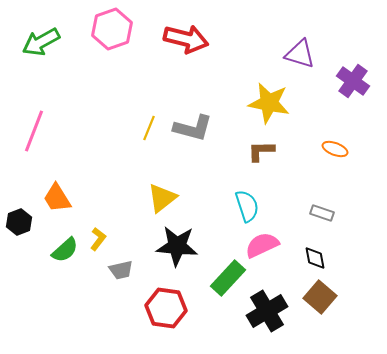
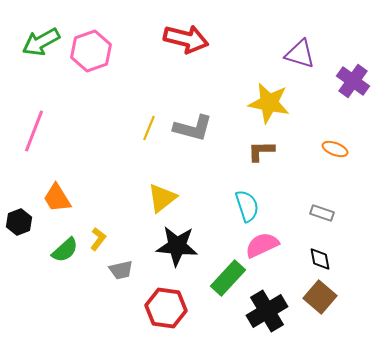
pink hexagon: moved 21 px left, 22 px down
black diamond: moved 5 px right, 1 px down
